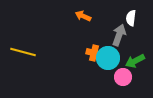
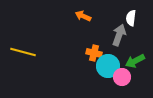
cyan circle: moved 8 px down
pink circle: moved 1 px left
